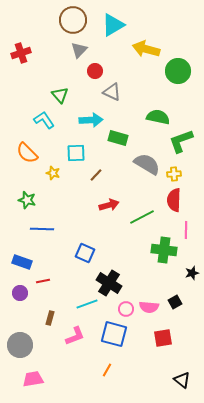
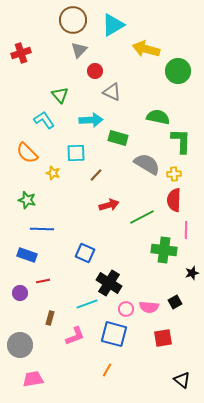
green L-shape at (181, 141): rotated 112 degrees clockwise
blue rectangle at (22, 262): moved 5 px right, 7 px up
